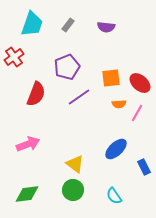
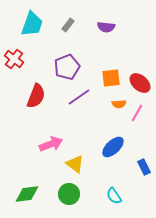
red cross: moved 2 px down; rotated 18 degrees counterclockwise
red semicircle: moved 2 px down
pink arrow: moved 23 px right
blue ellipse: moved 3 px left, 2 px up
green circle: moved 4 px left, 4 px down
